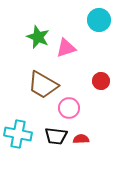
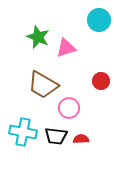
cyan cross: moved 5 px right, 2 px up
